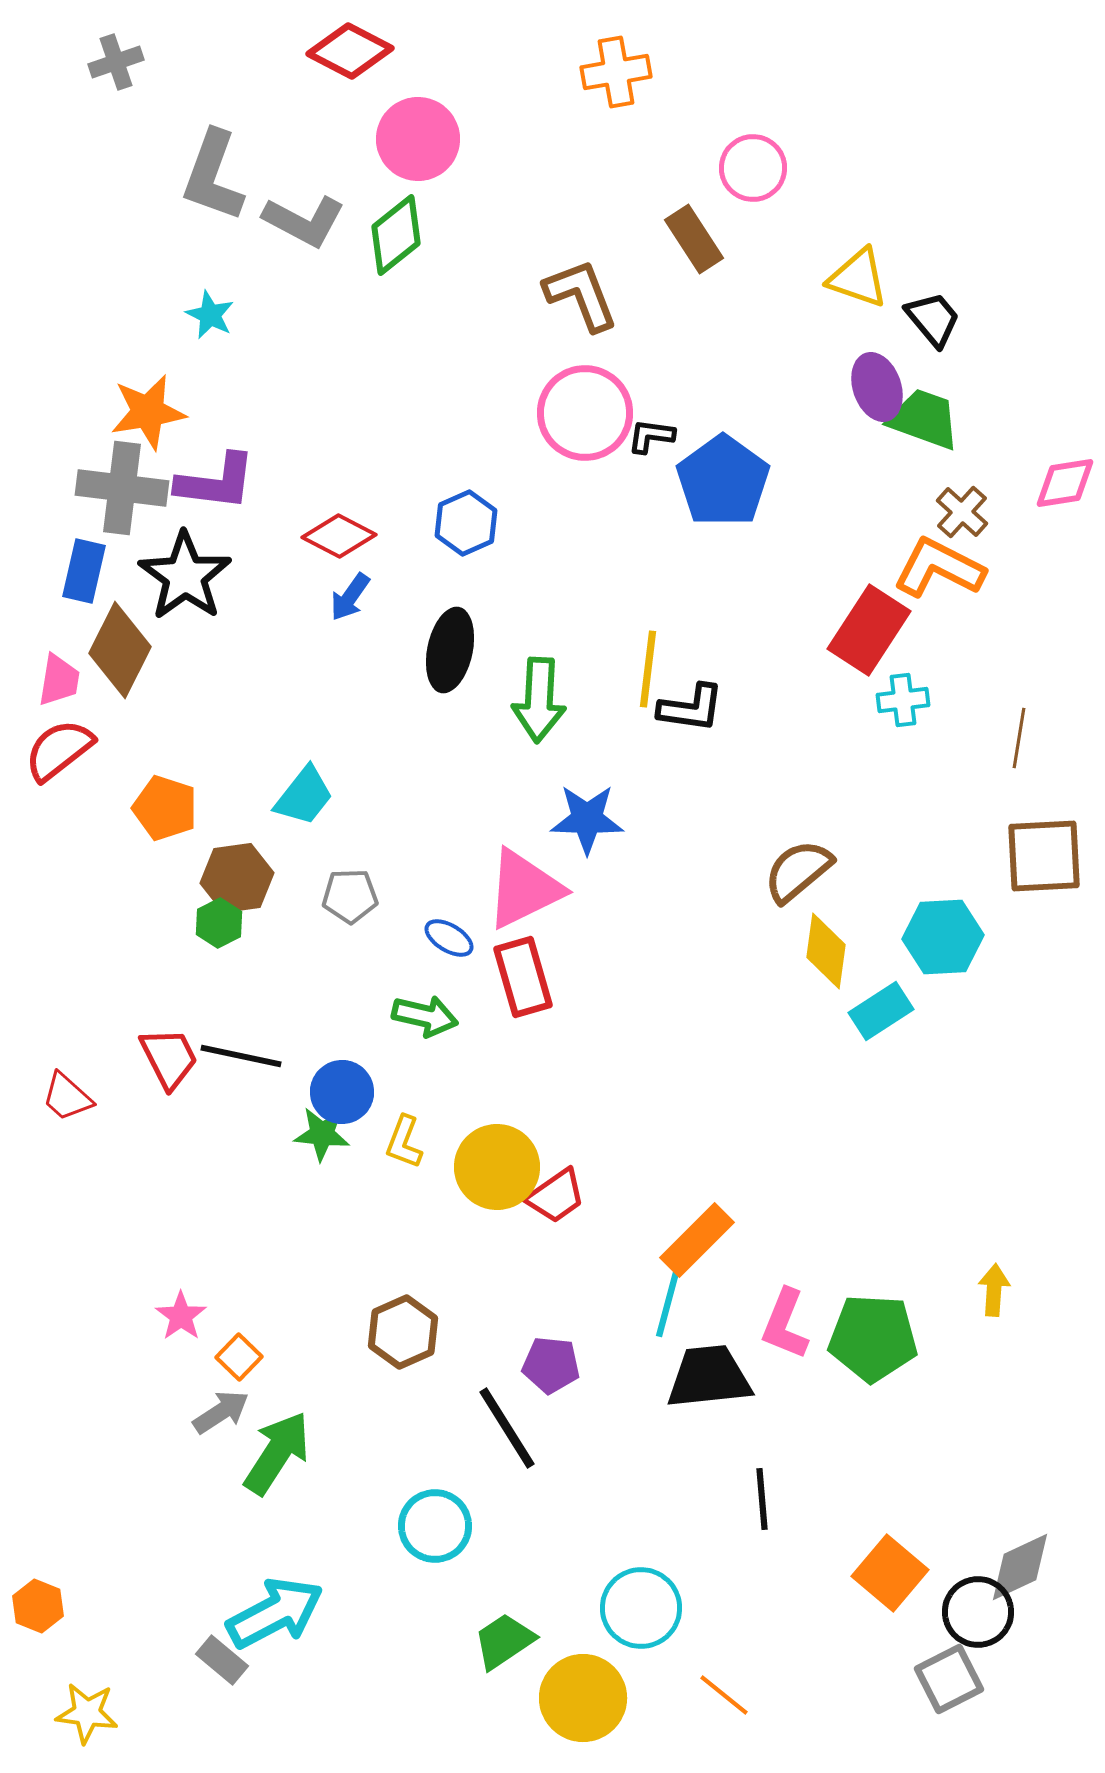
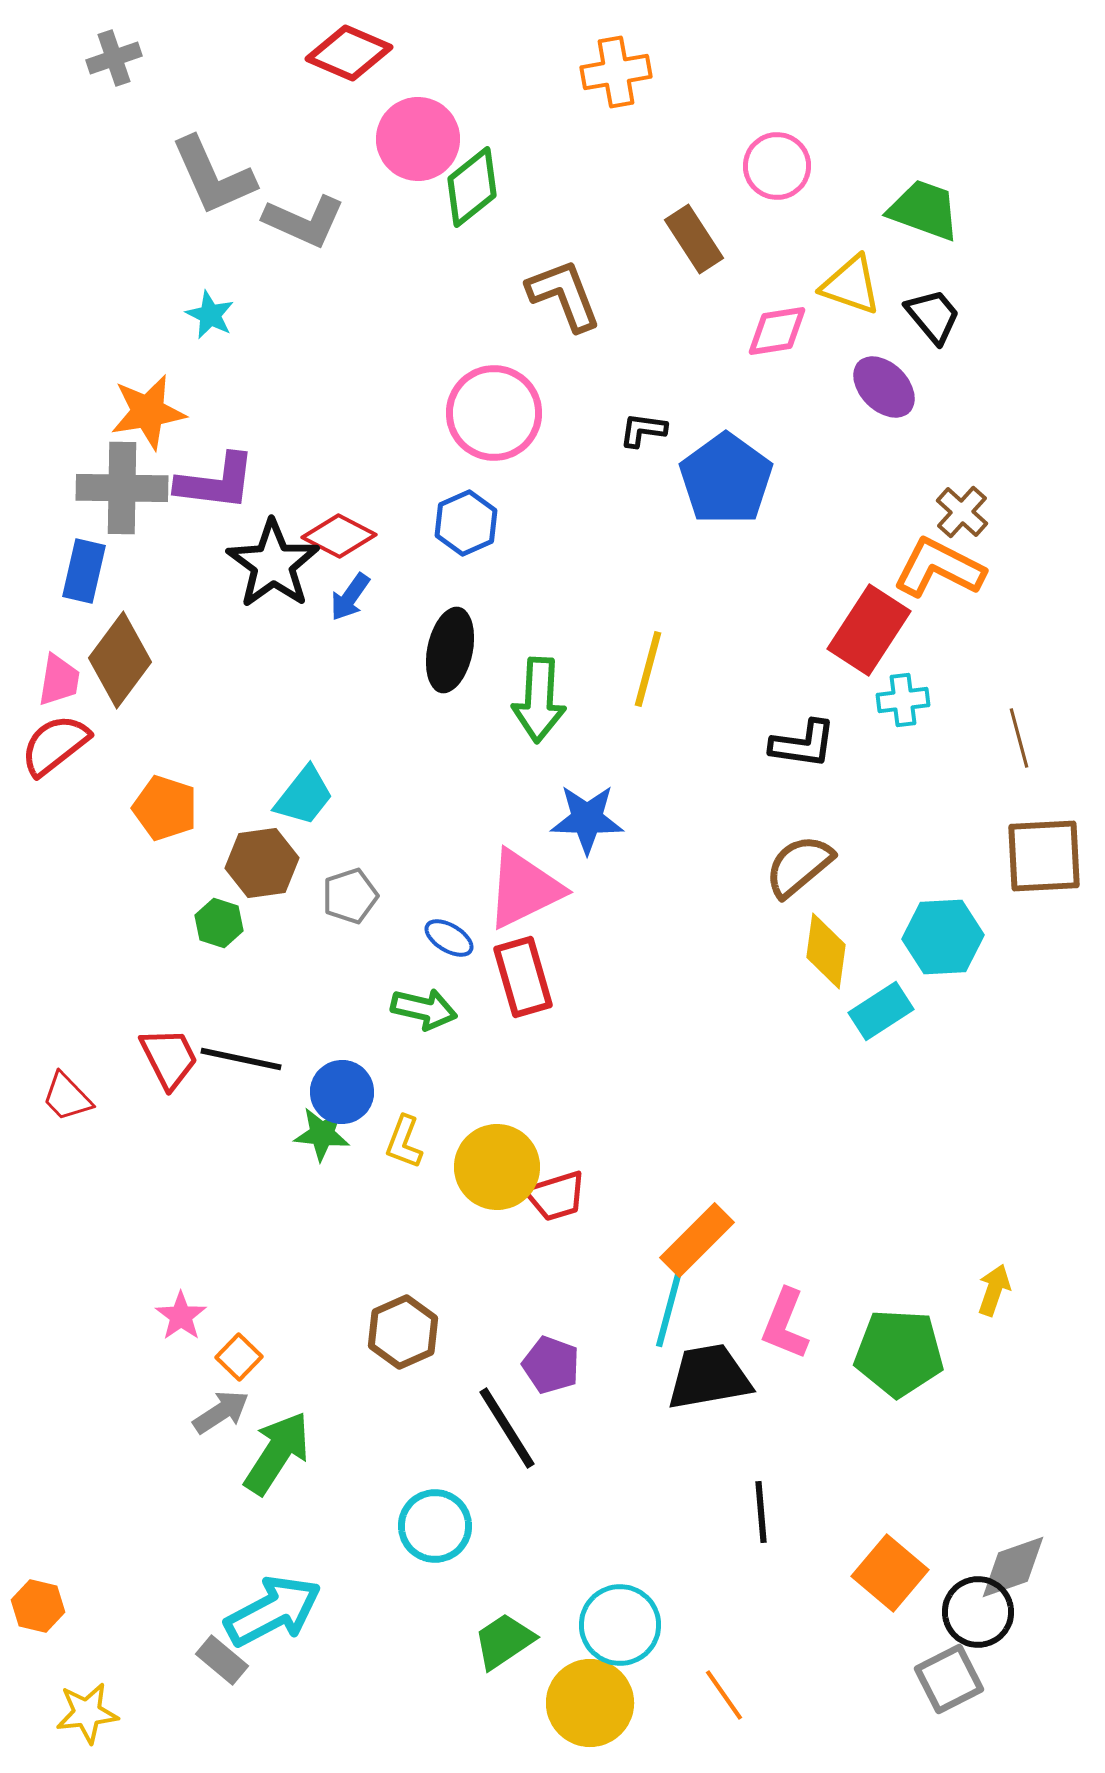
red diamond at (350, 51): moved 1 px left, 2 px down; rotated 4 degrees counterclockwise
gray cross at (116, 62): moved 2 px left, 4 px up
pink circle at (753, 168): moved 24 px right, 2 px up
gray L-shape at (213, 176): rotated 44 degrees counterclockwise
gray L-shape at (304, 221): rotated 4 degrees counterclockwise
green diamond at (396, 235): moved 76 px right, 48 px up
yellow triangle at (858, 278): moved 7 px left, 7 px down
brown L-shape at (581, 295): moved 17 px left
black trapezoid at (933, 319): moved 3 px up
purple ellipse at (877, 387): moved 7 px right; rotated 26 degrees counterclockwise
pink circle at (585, 413): moved 91 px left
green trapezoid at (924, 419): moved 209 px up
black L-shape at (651, 436): moved 8 px left, 6 px up
blue pentagon at (723, 481): moved 3 px right, 2 px up
pink diamond at (1065, 483): moved 288 px left, 152 px up
gray cross at (122, 488): rotated 6 degrees counterclockwise
black star at (185, 576): moved 88 px right, 12 px up
brown diamond at (120, 650): moved 10 px down; rotated 10 degrees clockwise
yellow line at (648, 669): rotated 8 degrees clockwise
black L-shape at (691, 708): moved 112 px right, 36 px down
brown line at (1019, 738): rotated 24 degrees counterclockwise
red semicircle at (59, 750): moved 4 px left, 5 px up
brown semicircle at (798, 871): moved 1 px right, 5 px up
brown hexagon at (237, 878): moved 25 px right, 15 px up
gray pentagon at (350, 896): rotated 16 degrees counterclockwise
green hexagon at (219, 923): rotated 15 degrees counterclockwise
green arrow at (425, 1016): moved 1 px left, 7 px up
black line at (241, 1056): moved 3 px down
red trapezoid at (67, 1097): rotated 4 degrees clockwise
red trapezoid at (556, 1196): rotated 18 degrees clockwise
yellow arrow at (994, 1290): rotated 15 degrees clockwise
cyan line at (670, 1295): moved 10 px down
green pentagon at (873, 1338): moved 26 px right, 15 px down
purple pentagon at (551, 1365): rotated 14 degrees clockwise
black trapezoid at (709, 1377): rotated 4 degrees counterclockwise
black line at (762, 1499): moved 1 px left, 13 px down
gray diamond at (1020, 1567): moved 7 px left; rotated 6 degrees clockwise
orange hexagon at (38, 1606): rotated 9 degrees counterclockwise
cyan circle at (641, 1608): moved 21 px left, 17 px down
cyan arrow at (275, 1613): moved 2 px left, 2 px up
orange line at (724, 1695): rotated 16 degrees clockwise
yellow circle at (583, 1698): moved 7 px right, 5 px down
yellow star at (87, 1713): rotated 14 degrees counterclockwise
